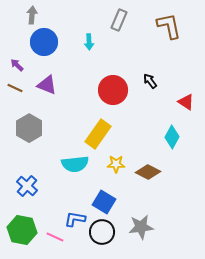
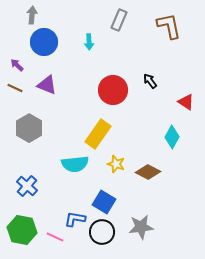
yellow star: rotated 18 degrees clockwise
